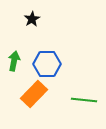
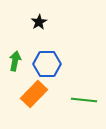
black star: moved 7 px right, 3 px down
green arrow: moved 1 px right
